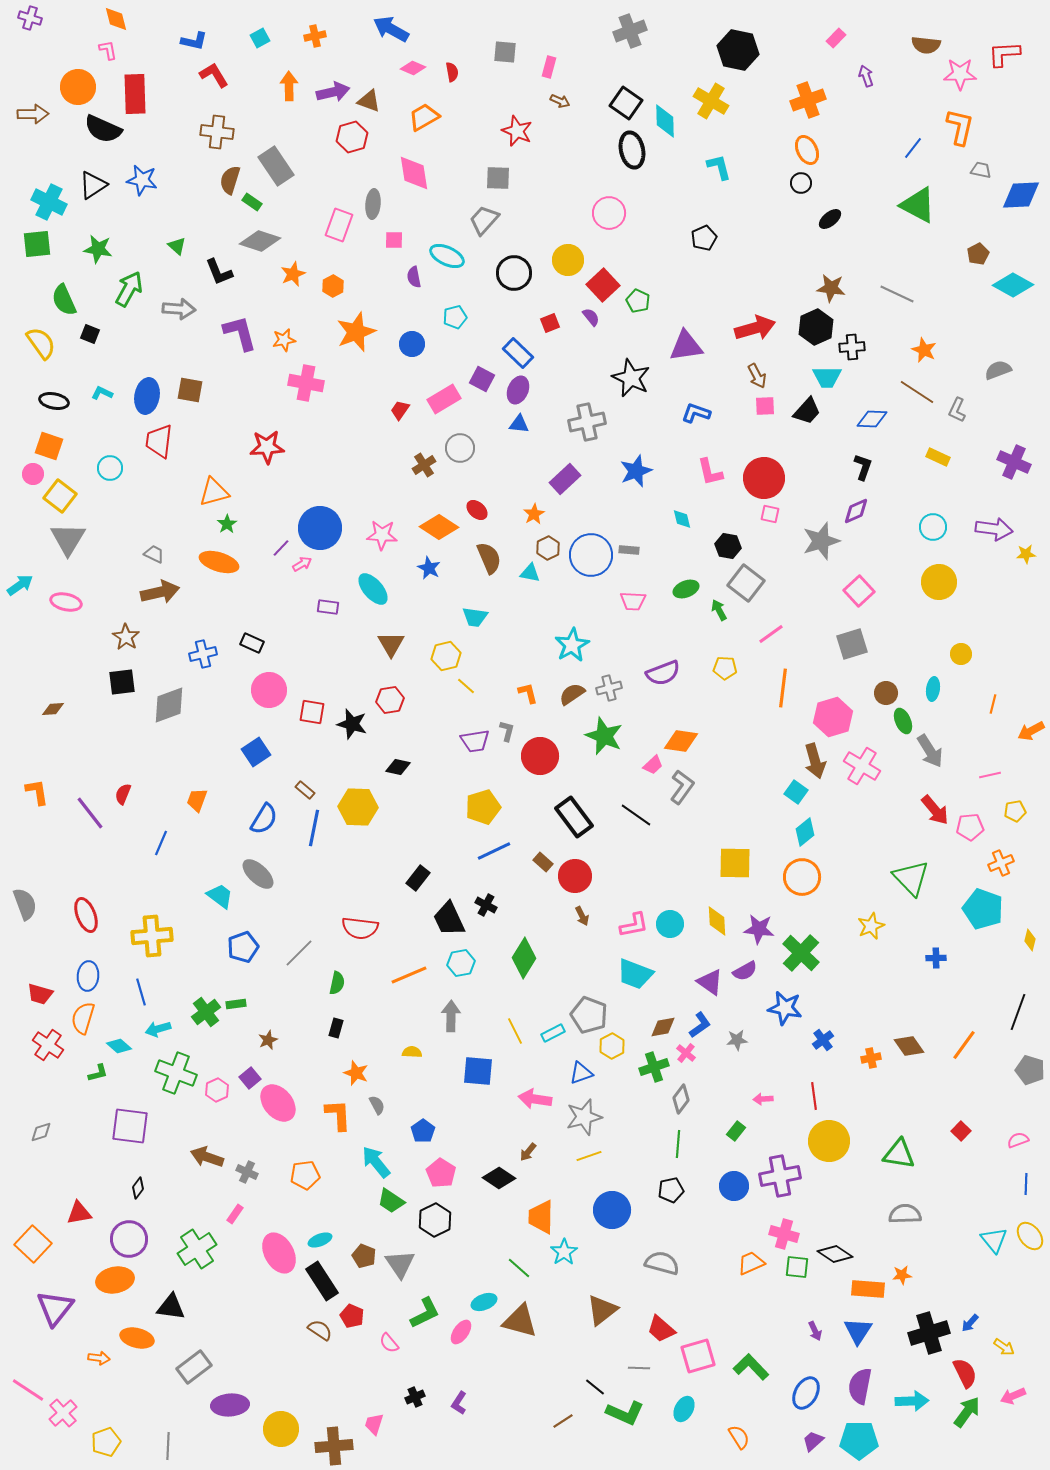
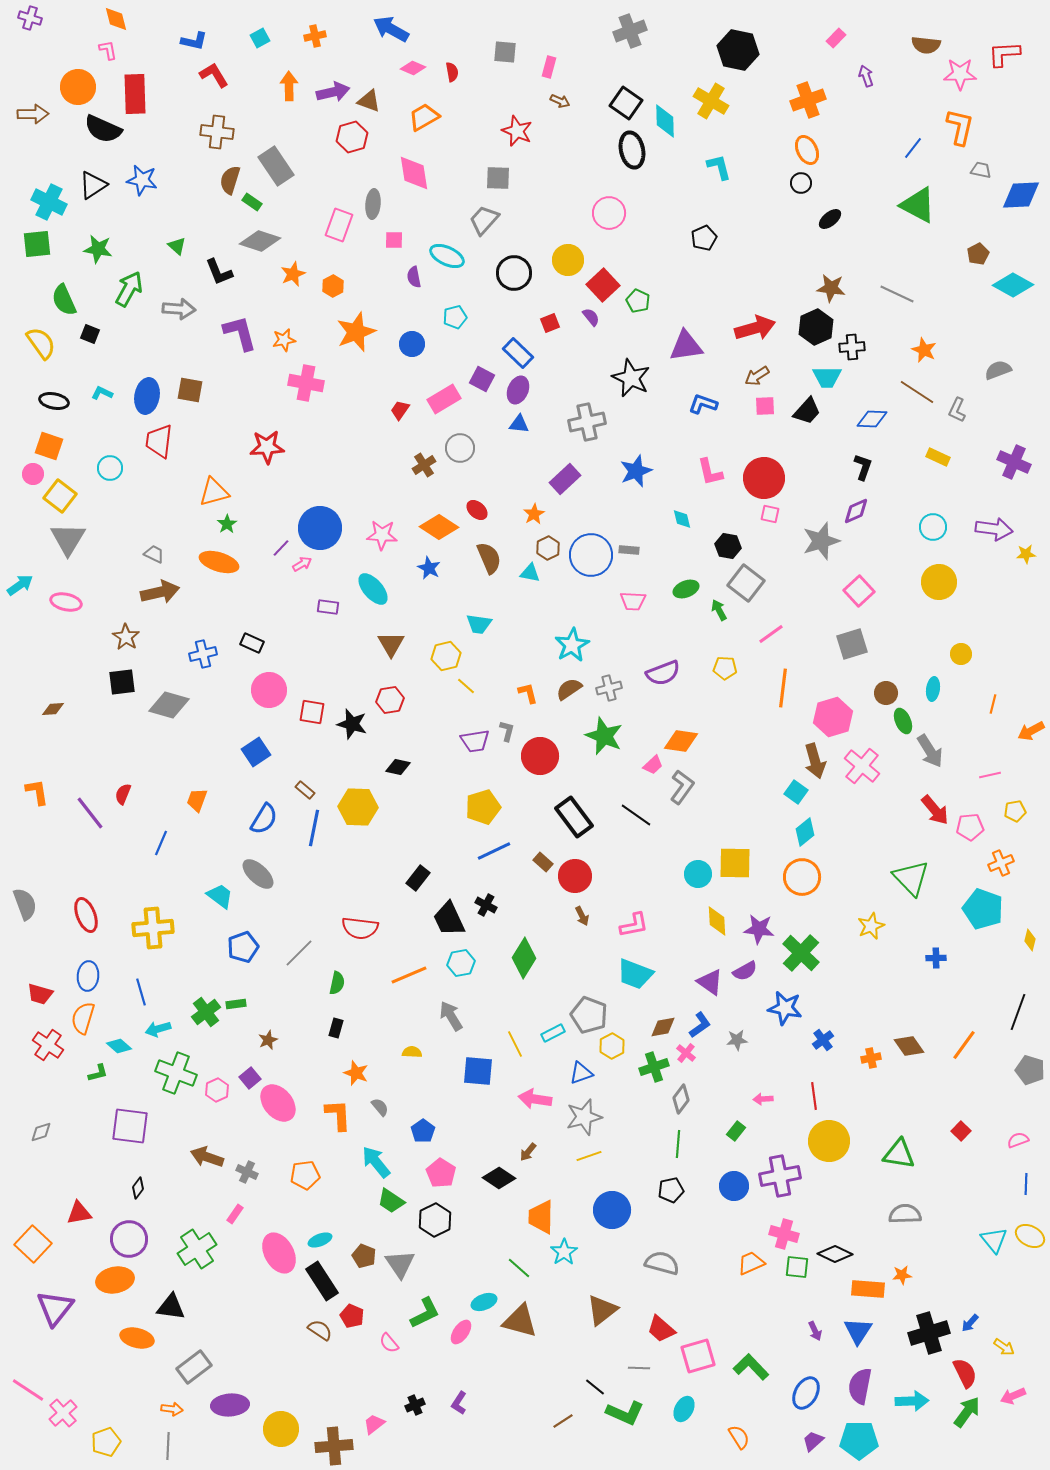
brown arrow at (757, 376): rotated 85 degrees clockwise
blue L-shape at (696, 413): moved 7 px right, 9 px up
cyan trapezoid at (475, 617): moved 4 px right, 7 px down
brown semicircle at (572, 694): moved 3 px left, 5 px up
gray diamond at (169, 705): rotated 36 degrees clockwise
pink cross at (862, 766): rotated 9 degrees clockwise
cyan circle at (670, 924): moved 28 px right, 50 px up
yellow cross at (152, 936): moved 1 px right, 8 px up
gray arrow at (451, 1016): rotated 32 degrees counterclockwise
yellow line at (515, 1031): moved 13 px down
gray semicircle at (377, 1105): moved 3 px right, 2 px down; rotated 12 degrees counterclockwise
yellow ellipse at (1030, 1236): rotated 24 degrees counterclockwise
black diamond at (835, 1254): rotated 8 degrees counterclockwise
orange arrow at (99, 1358): moved 73 px right, 51 px down
black cross at (415, 1397): moved 8 px down
pink trapezoid at (374, 1424): rotated 35 degrees clockwise
